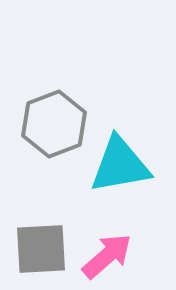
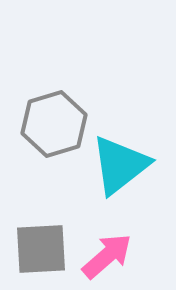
gray hexagon: rotated 4 degrees clockwise
cyan triangle: rotated 28 degrees counterclockwise
